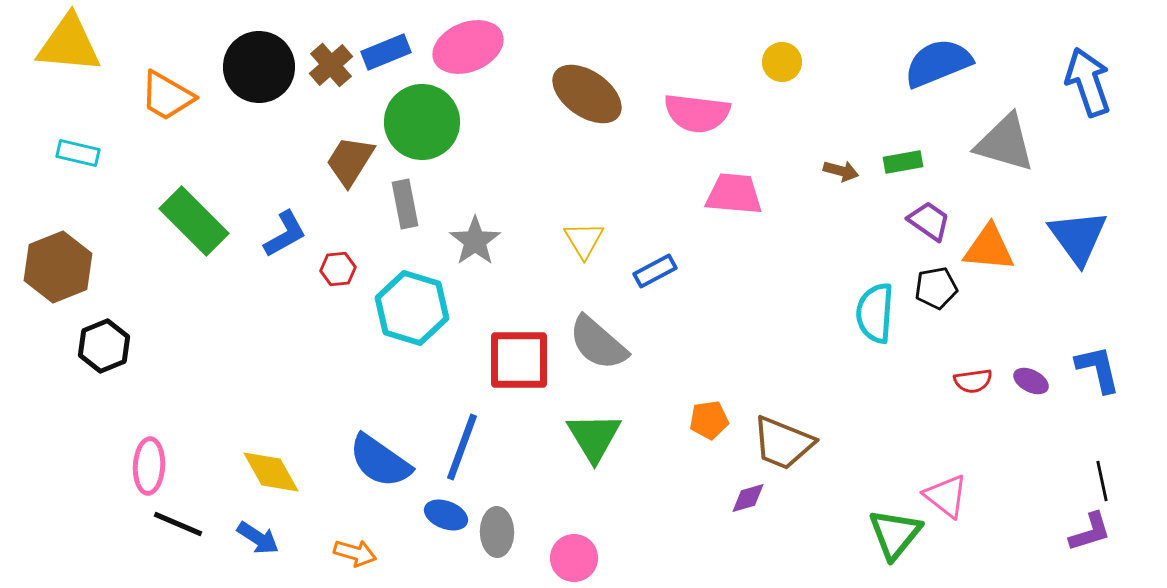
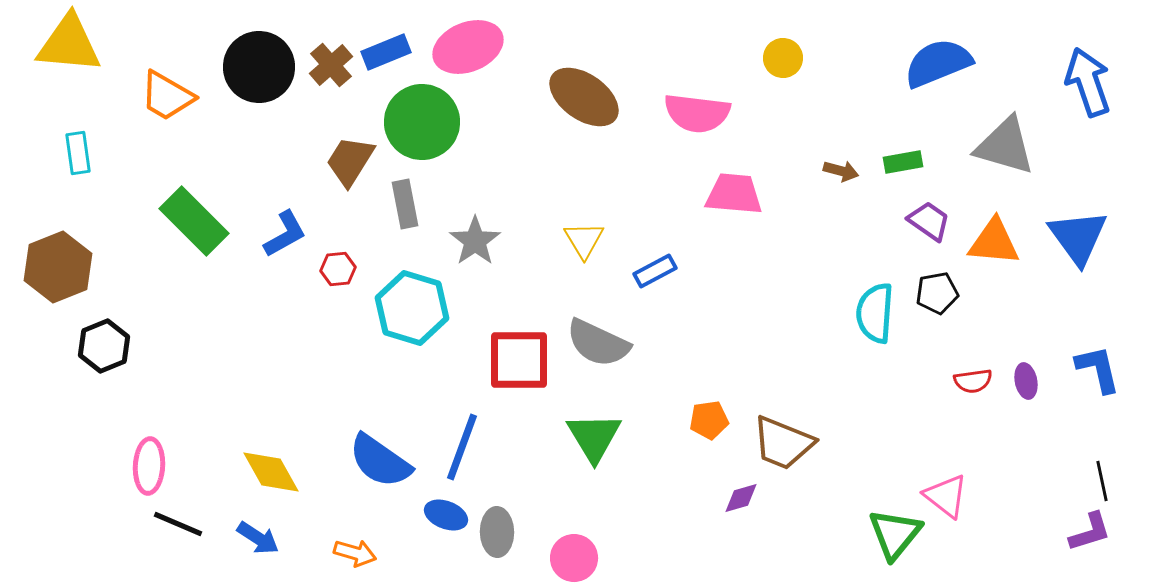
yellow circle at (782, 62): moved 1 px right, 4 px up
brown ellipse at (587, 94): moved 3 px left, 3 px down
gray triangle at (1005, 143): moved 3 px down
cyan rectangle at (78, 153): rotated 69 degrees clockwise
orange triangle at (989, 248): moved 5 px right, 6 px up
black pentagon at (936, 288): moved 1 px right, 5 px down
gray semicircle at (598, 343): rotated 16 degrees counterclockwise
purple ellipse at (1031, 381): moved 5 px left; rotated 52 degrees clockwise
purple diamond at (748, 498): moved 7 px left
